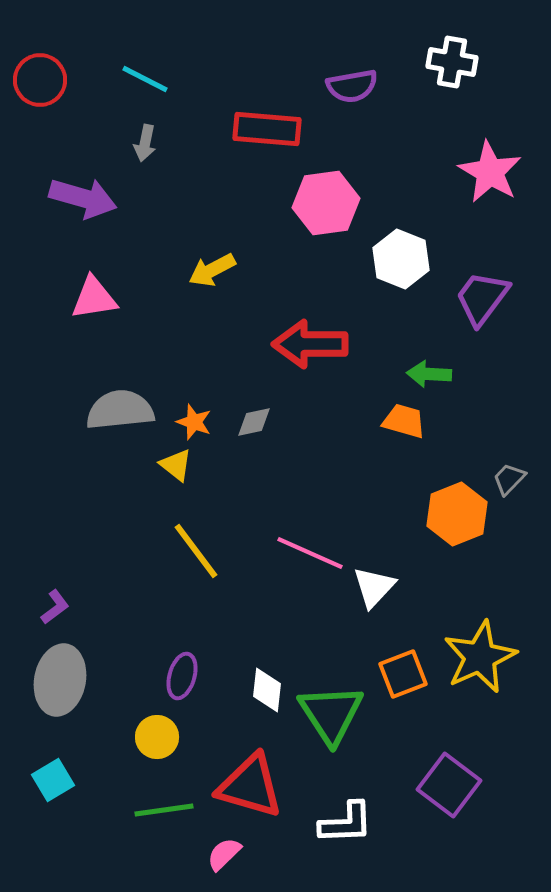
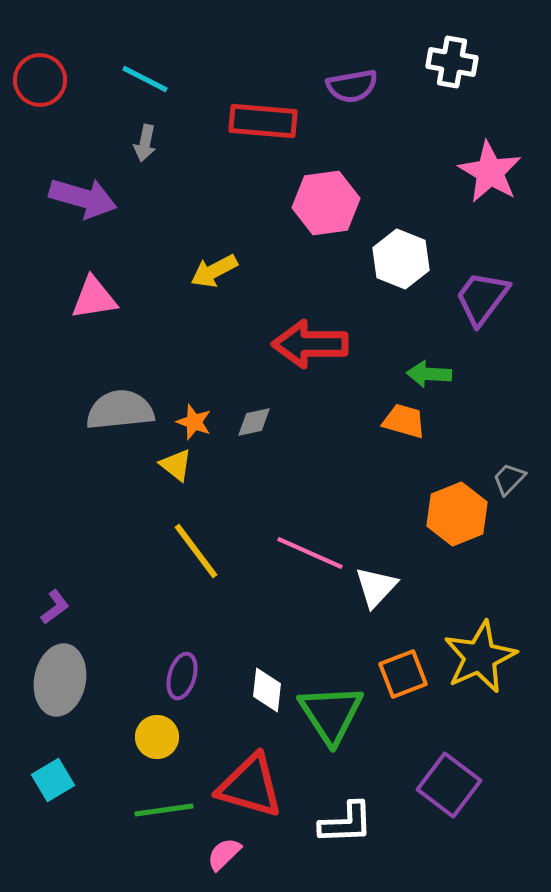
red rectangle: moved 4 px left, 8 px up
yellow arrow: moved 2 px right, 1 px down
white triangle: moved 2 px right
